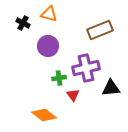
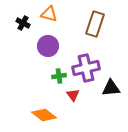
brown rectangle: moved 5 px left, 6 px up; rotated 50 degrees counterclockwise
green cross: moved 2 px up
